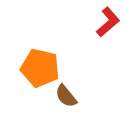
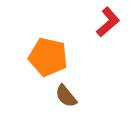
orange pentagon: moved 8 px right, 11 px up
